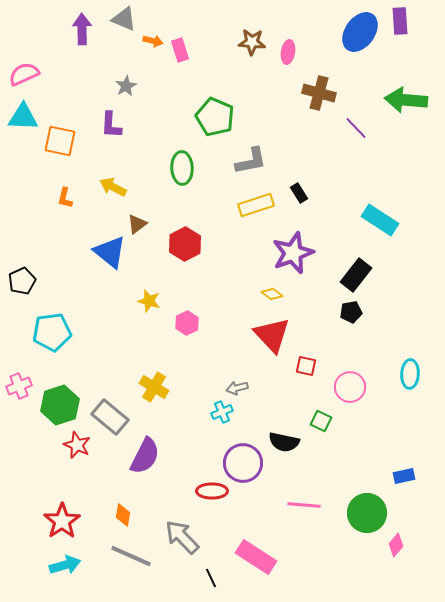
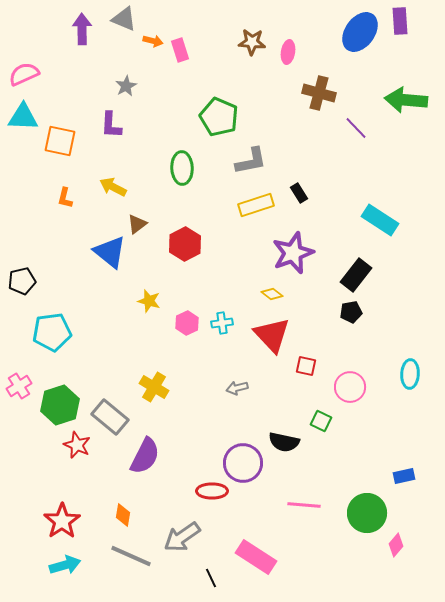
green pentagon at (215, 117): moved 4 px right
black pentagon at (22, 281): rotated 12 degrees clockwise
pink cross at (19, 386): rotated 10 degrees counterclockwise
cyan cross at (222, 412): moved 89 px up; rotated 15 degrees clockwise
gray arrow at (182, 537): rotated 81 degrees counterclockwise
